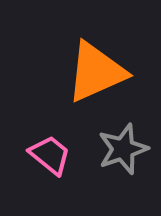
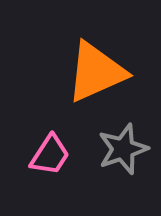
pink trapezoid: rotated 84 degrees clockwise
